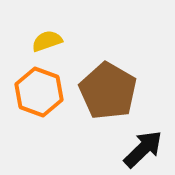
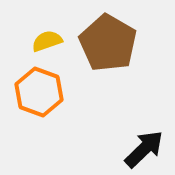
brown pentagon: moved 48 px up
black arrow: moved 1 px right
